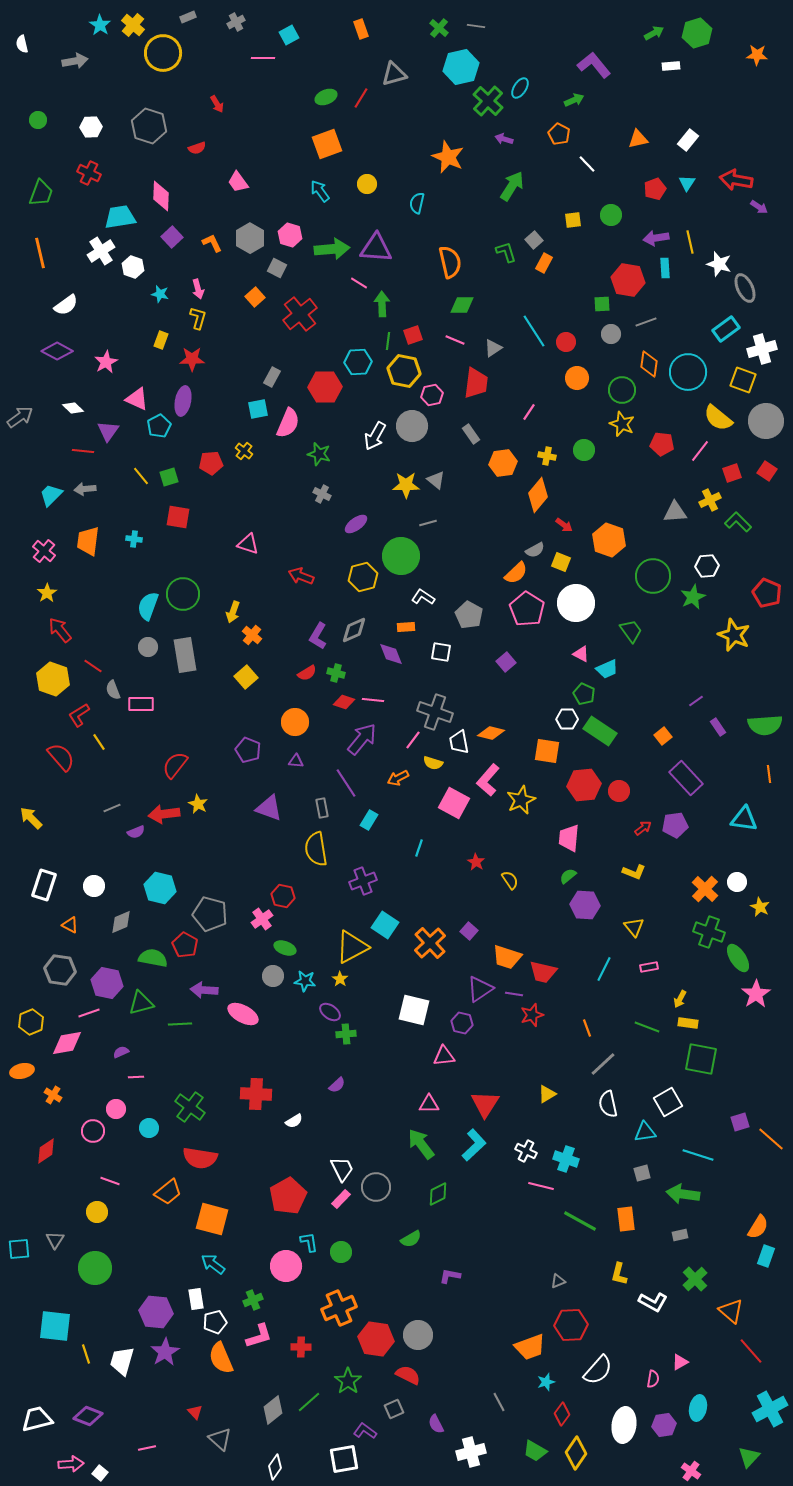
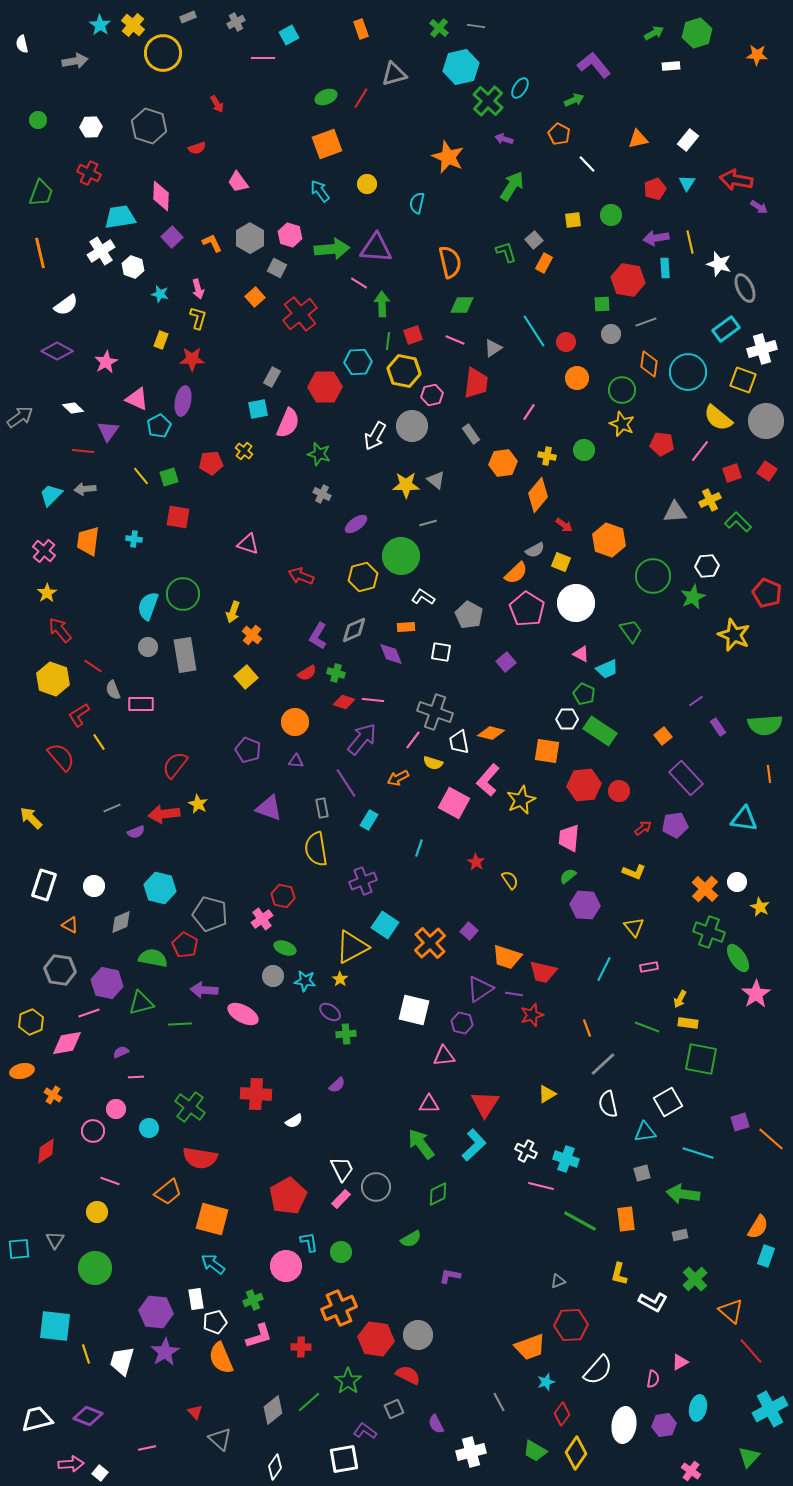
cyan line at (698, 1155): moved 2 px up
